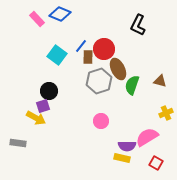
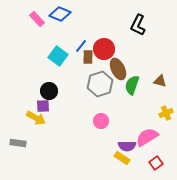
cyan square: moved 1 px right, 1 px down
gray hexagon: moved 1 px right, 3 px down
purple square: rotated 16 degrees clockwise
yellow rectangle: rotated 21 degrees clockwise
red square: rotated 24 degrees clockwise
